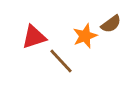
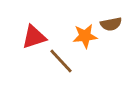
brown semicircle: rotated 25 degrees clockwise
orange star: rotated 15 degrees clockwise
